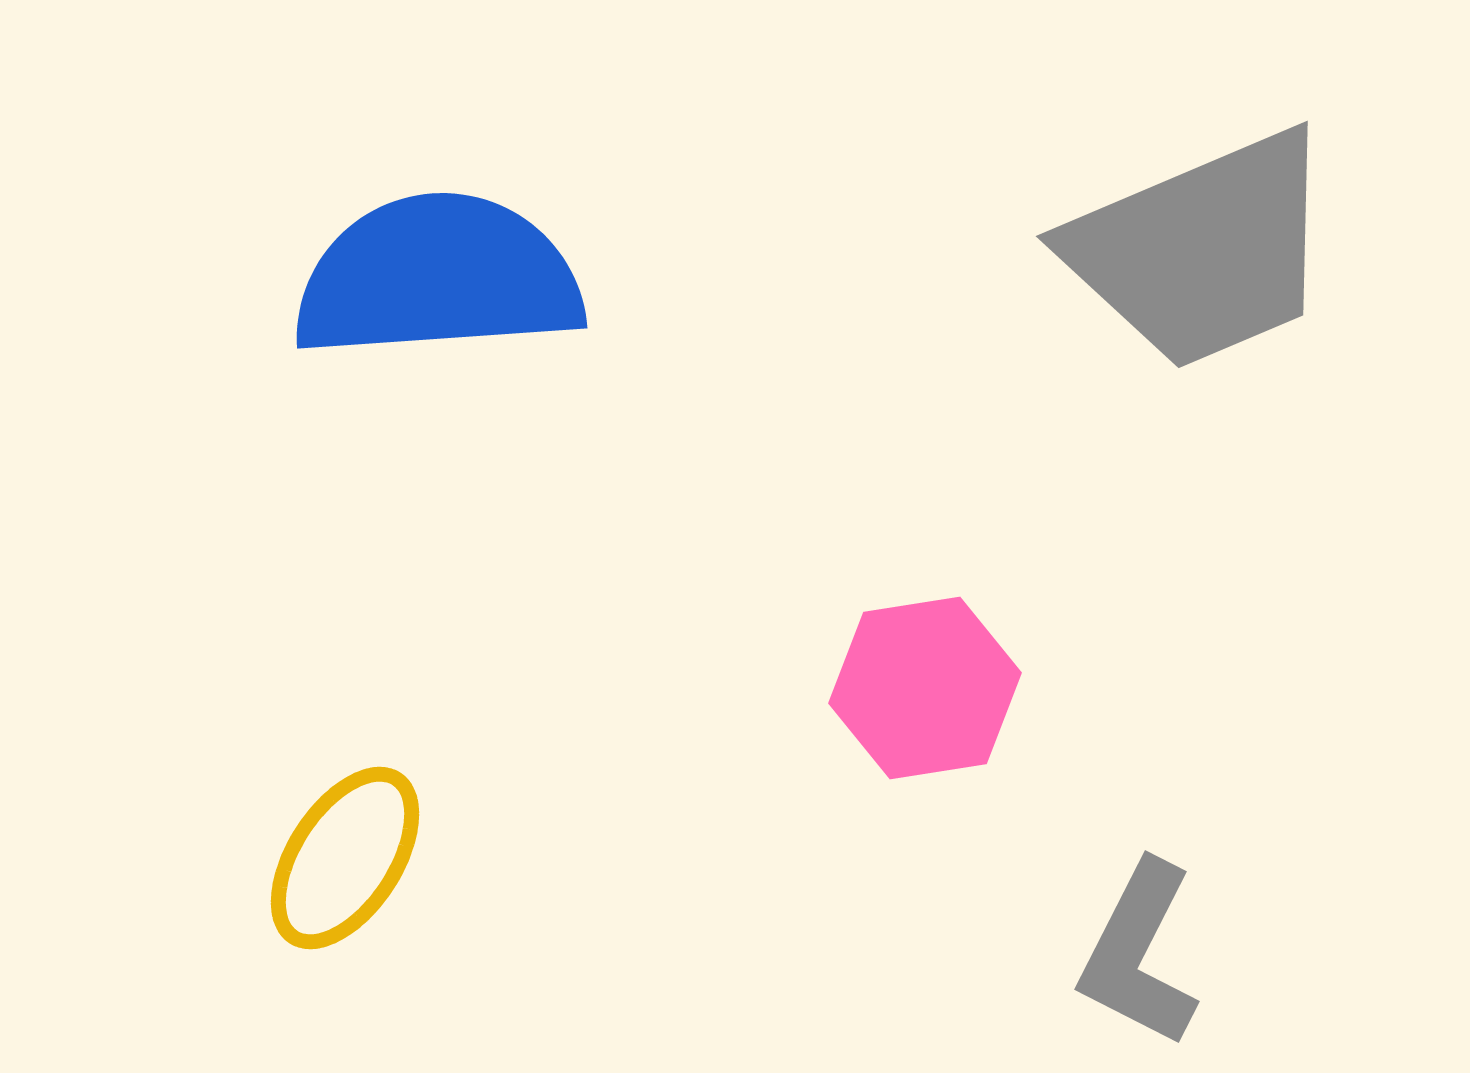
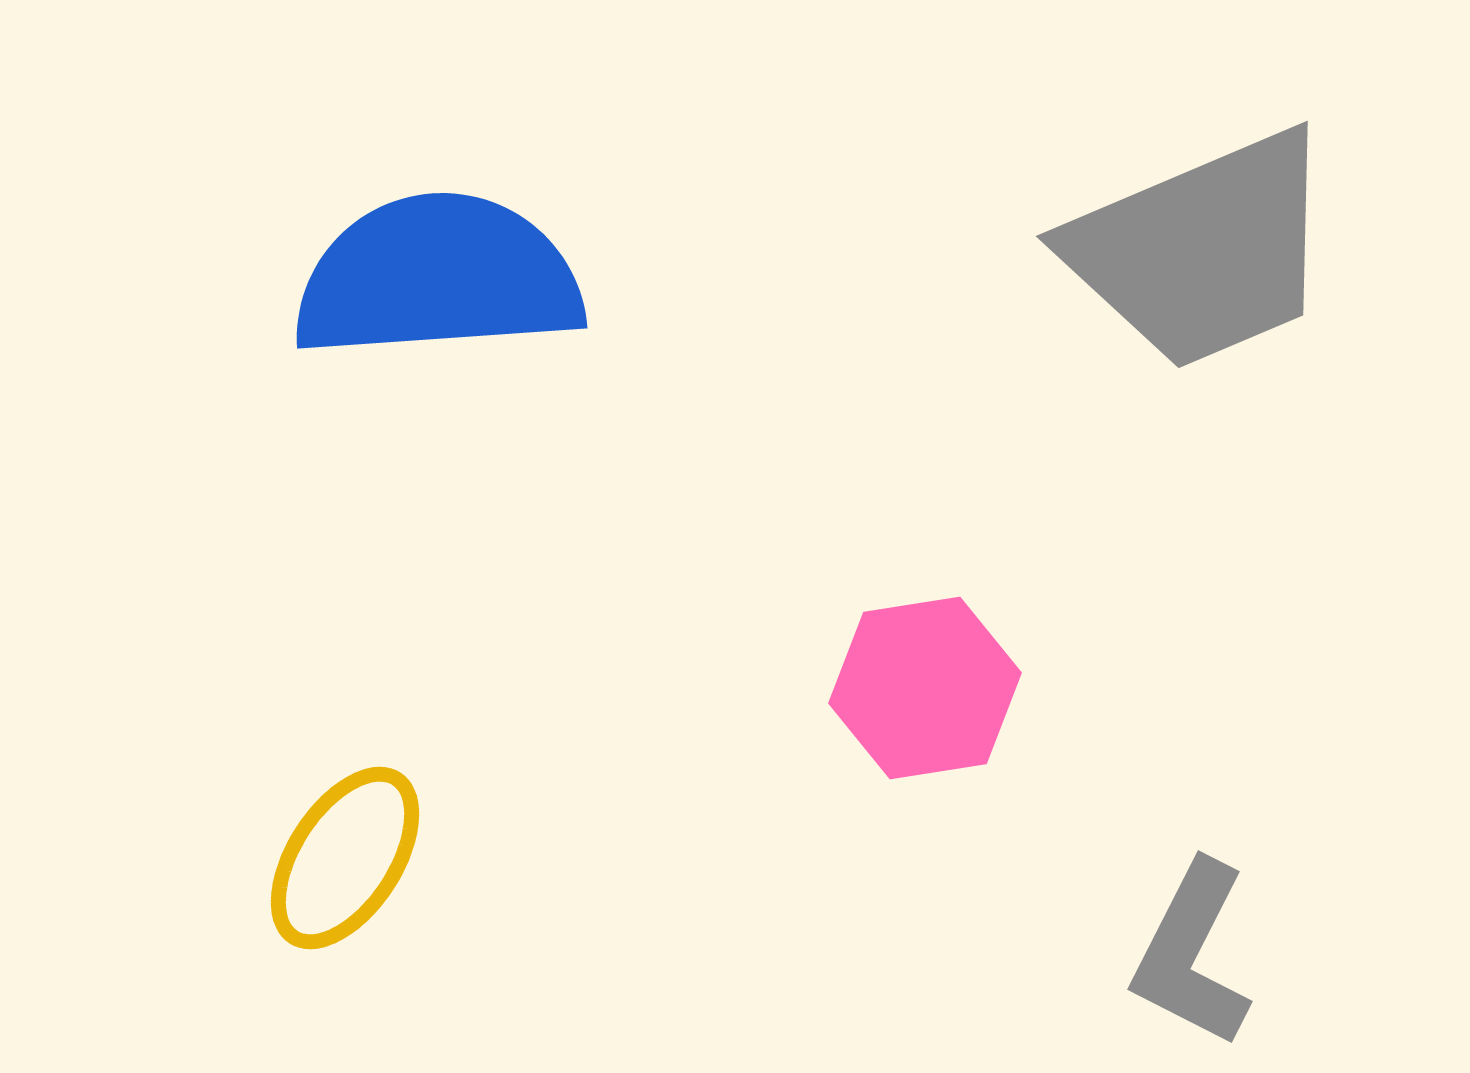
gray L-shape: moved 53 px right
